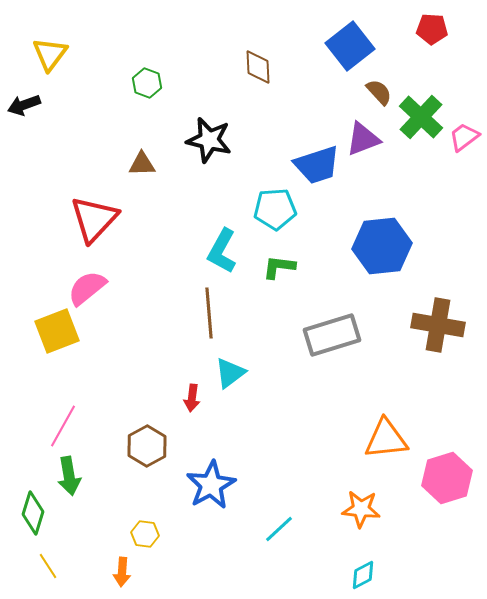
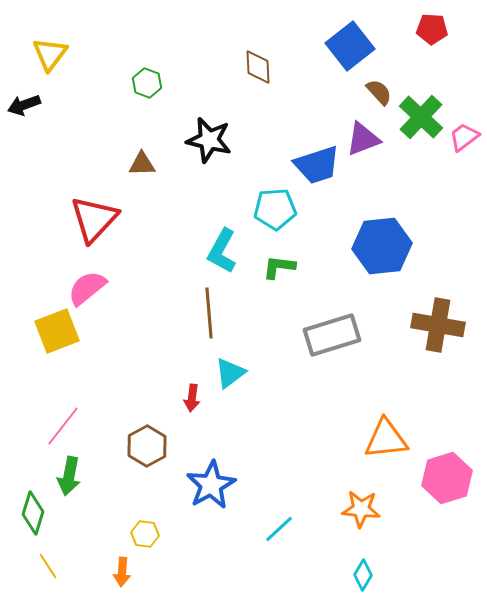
pink line: rotated 9 degrees clockwise
green arrow: rotated 21 degrees clockwise
cyan diamond: rotated 32 degrees counterclockwise
